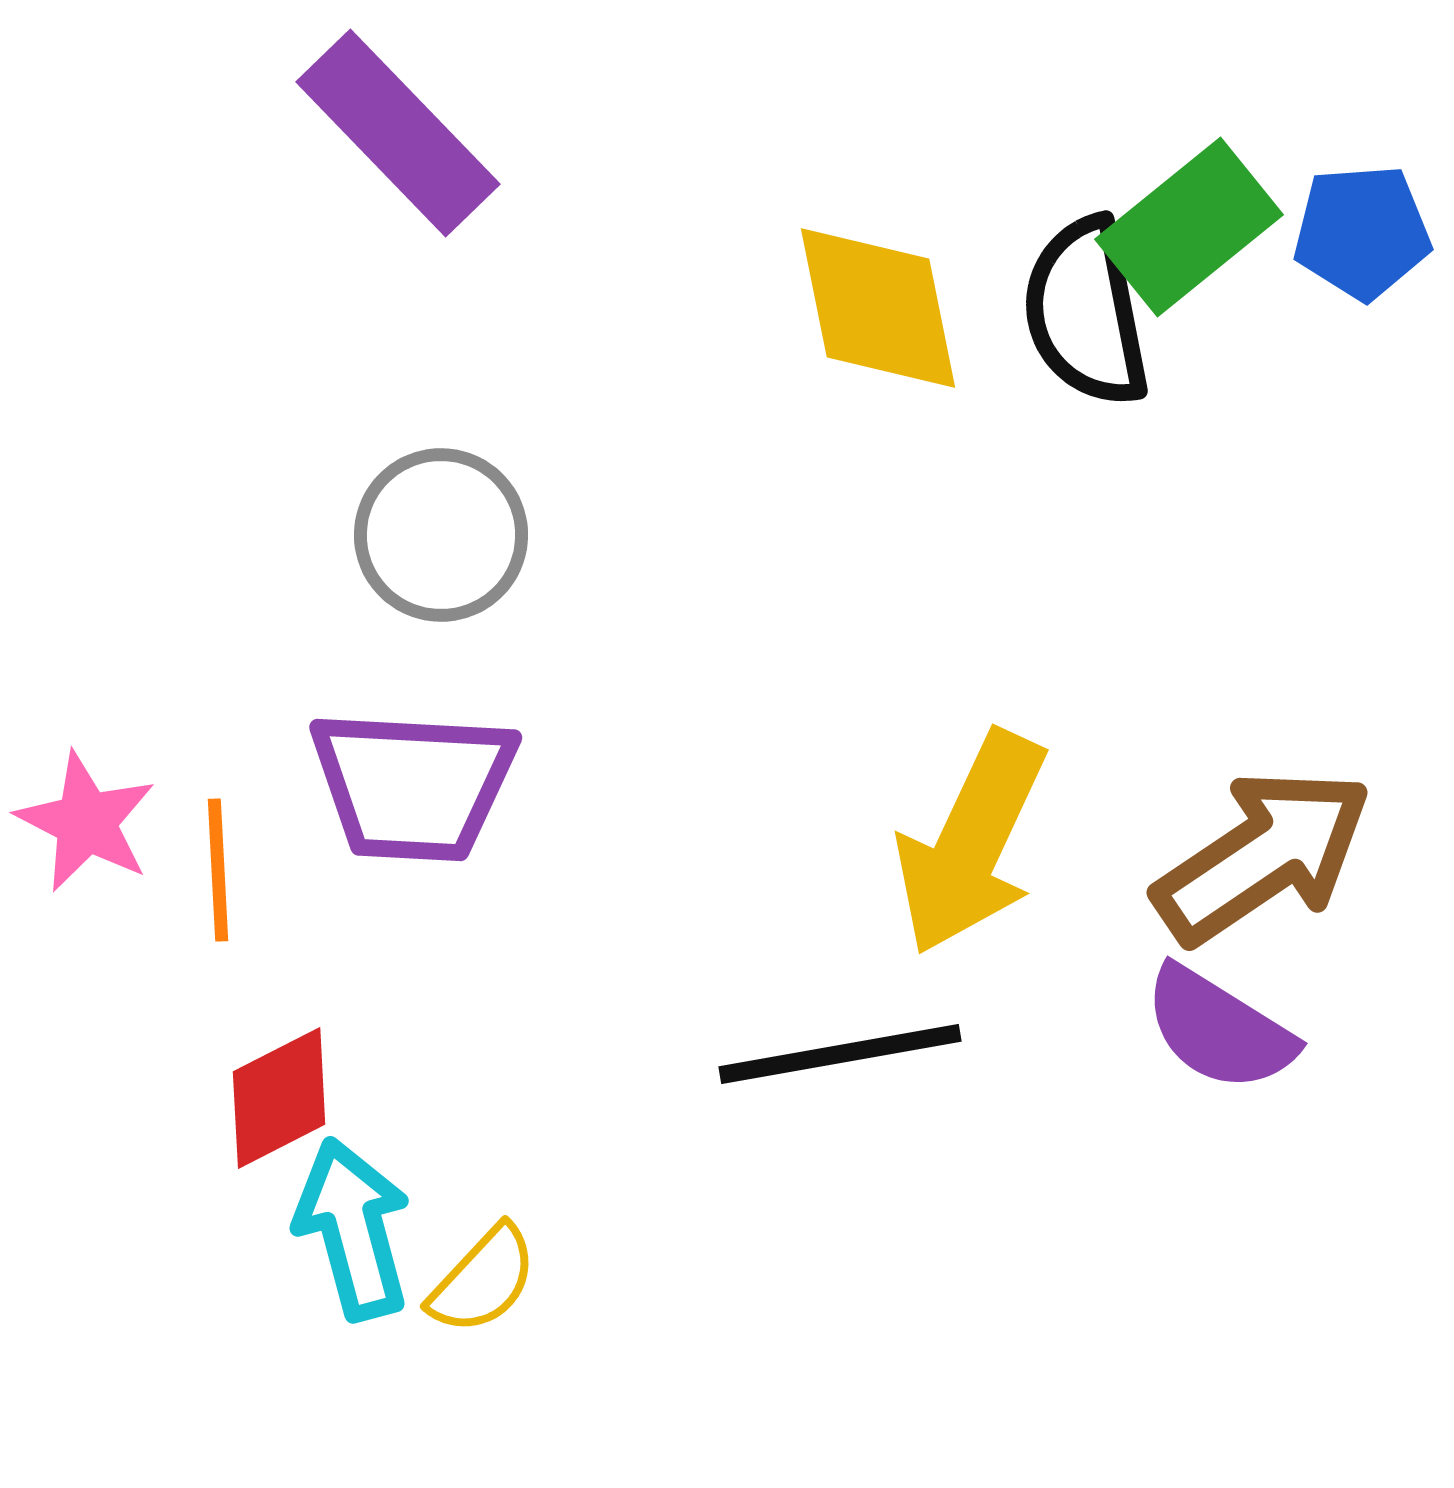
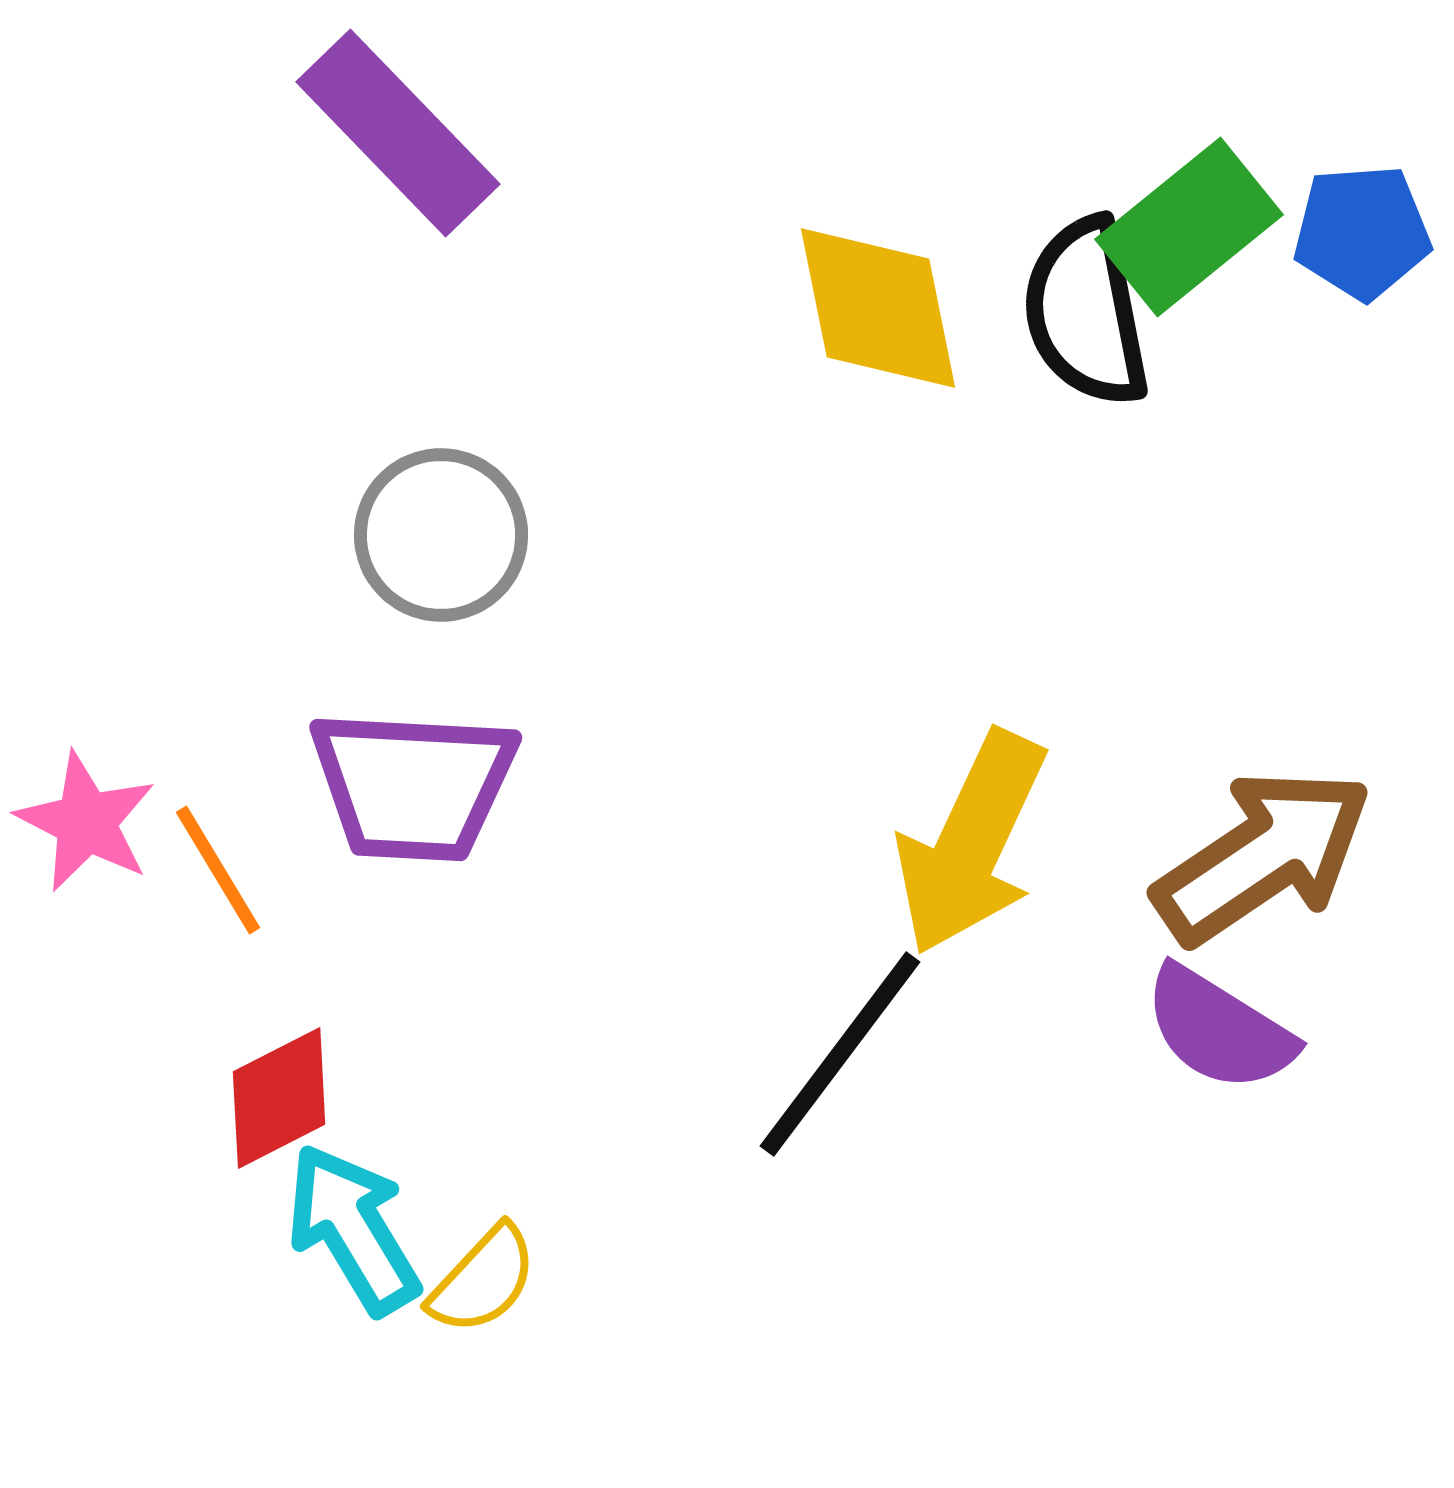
orange line: rotated 28 degrees counterclockwise
black line: rotated 43 degrees counterclockwise
cyan arrow: rotated 16 degrees counterclockwise
